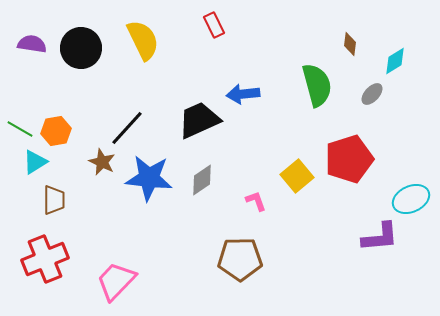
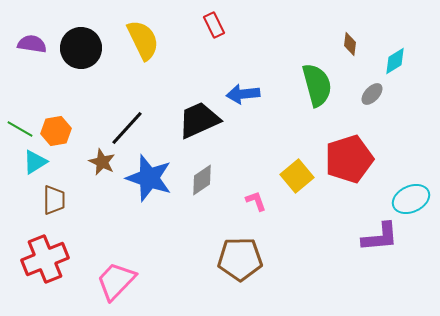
blue star: rotated 12 degrees clockwise
